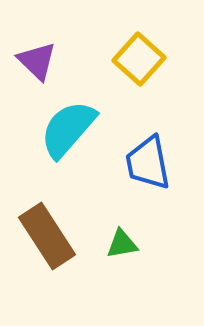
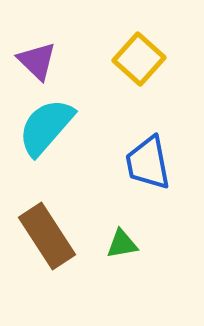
cyan semicircle: moved 22 px left, 2 px up
